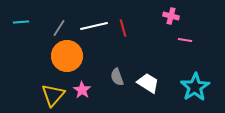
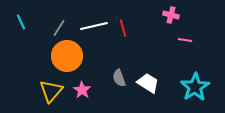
pink cross: moved 1 px up
cyan line: rotated 70 degrees clockwise
gray semicircle: moved 2 px right, 1 px down
yellow triangle: moved 2 px left, 4 px up
